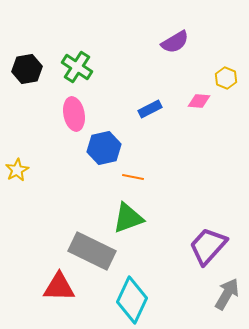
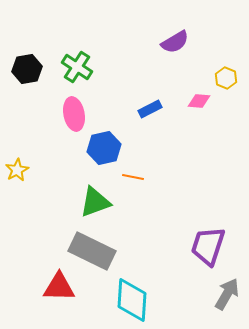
green triangle: moved 33 px left, 16 px up
purple trapezoid: rotated 24 degrees counterclockwise
cyan diamond: rotated 21 degrees counterclockwise
